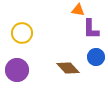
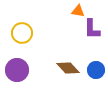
orange triangle: moved 1 px down
purple L-shape: moved 1 px right
blue circle: moved 13 px down
